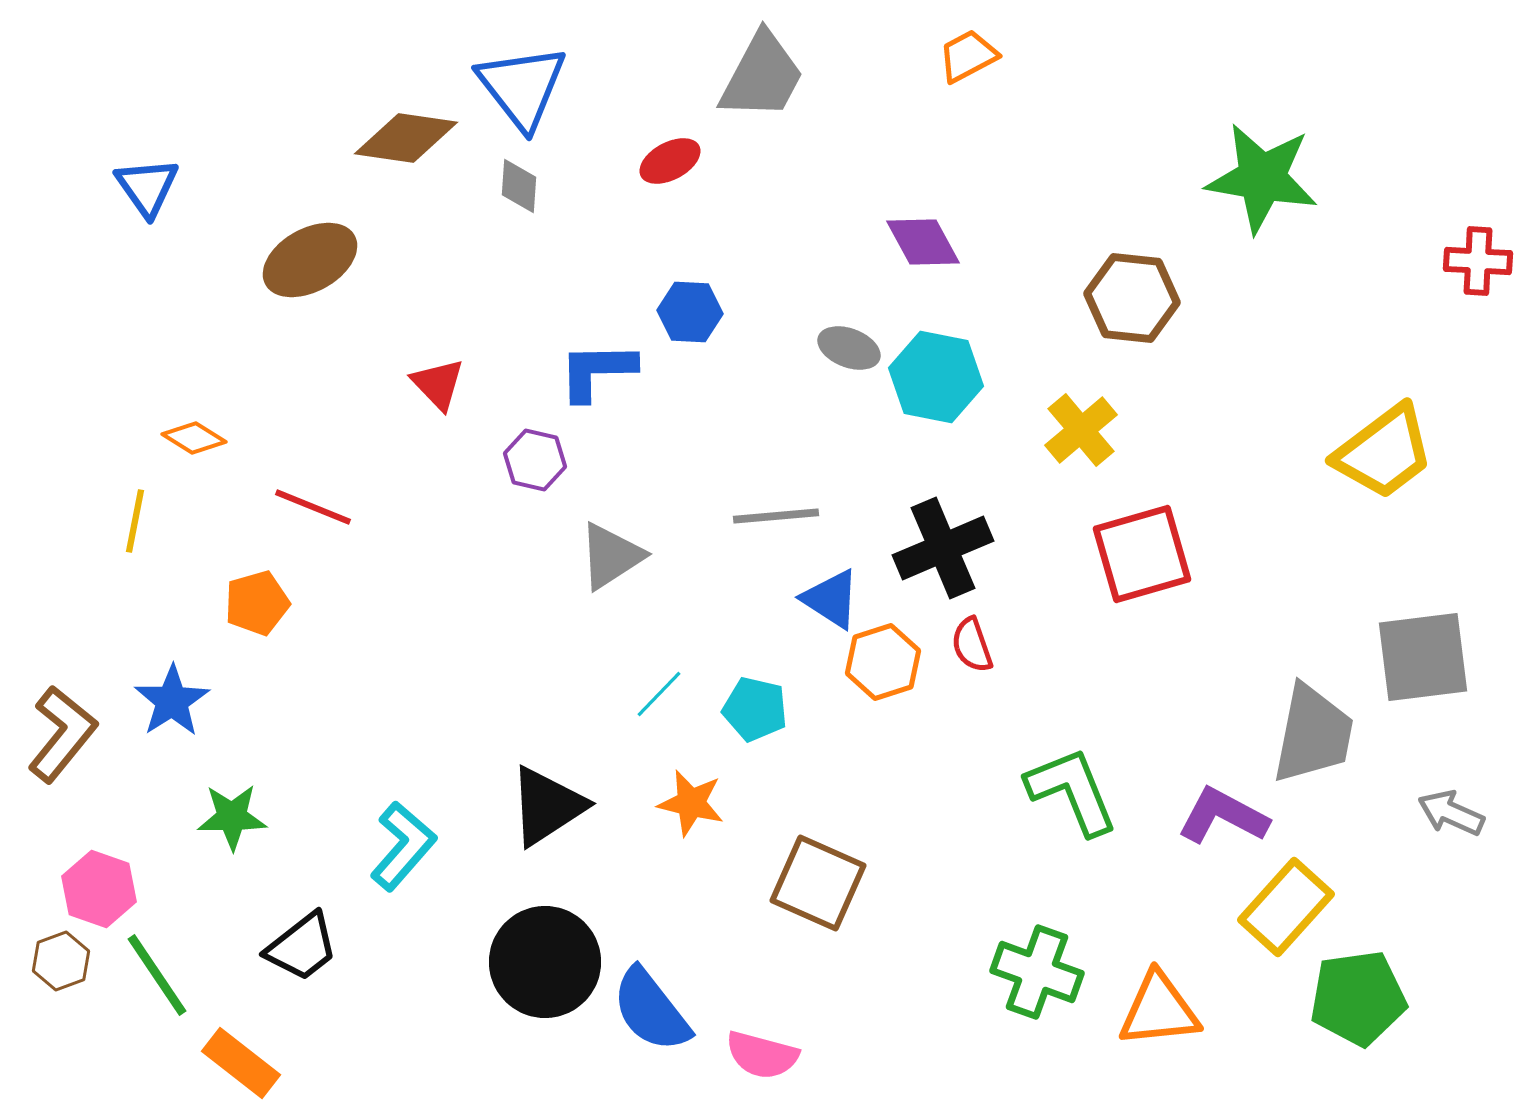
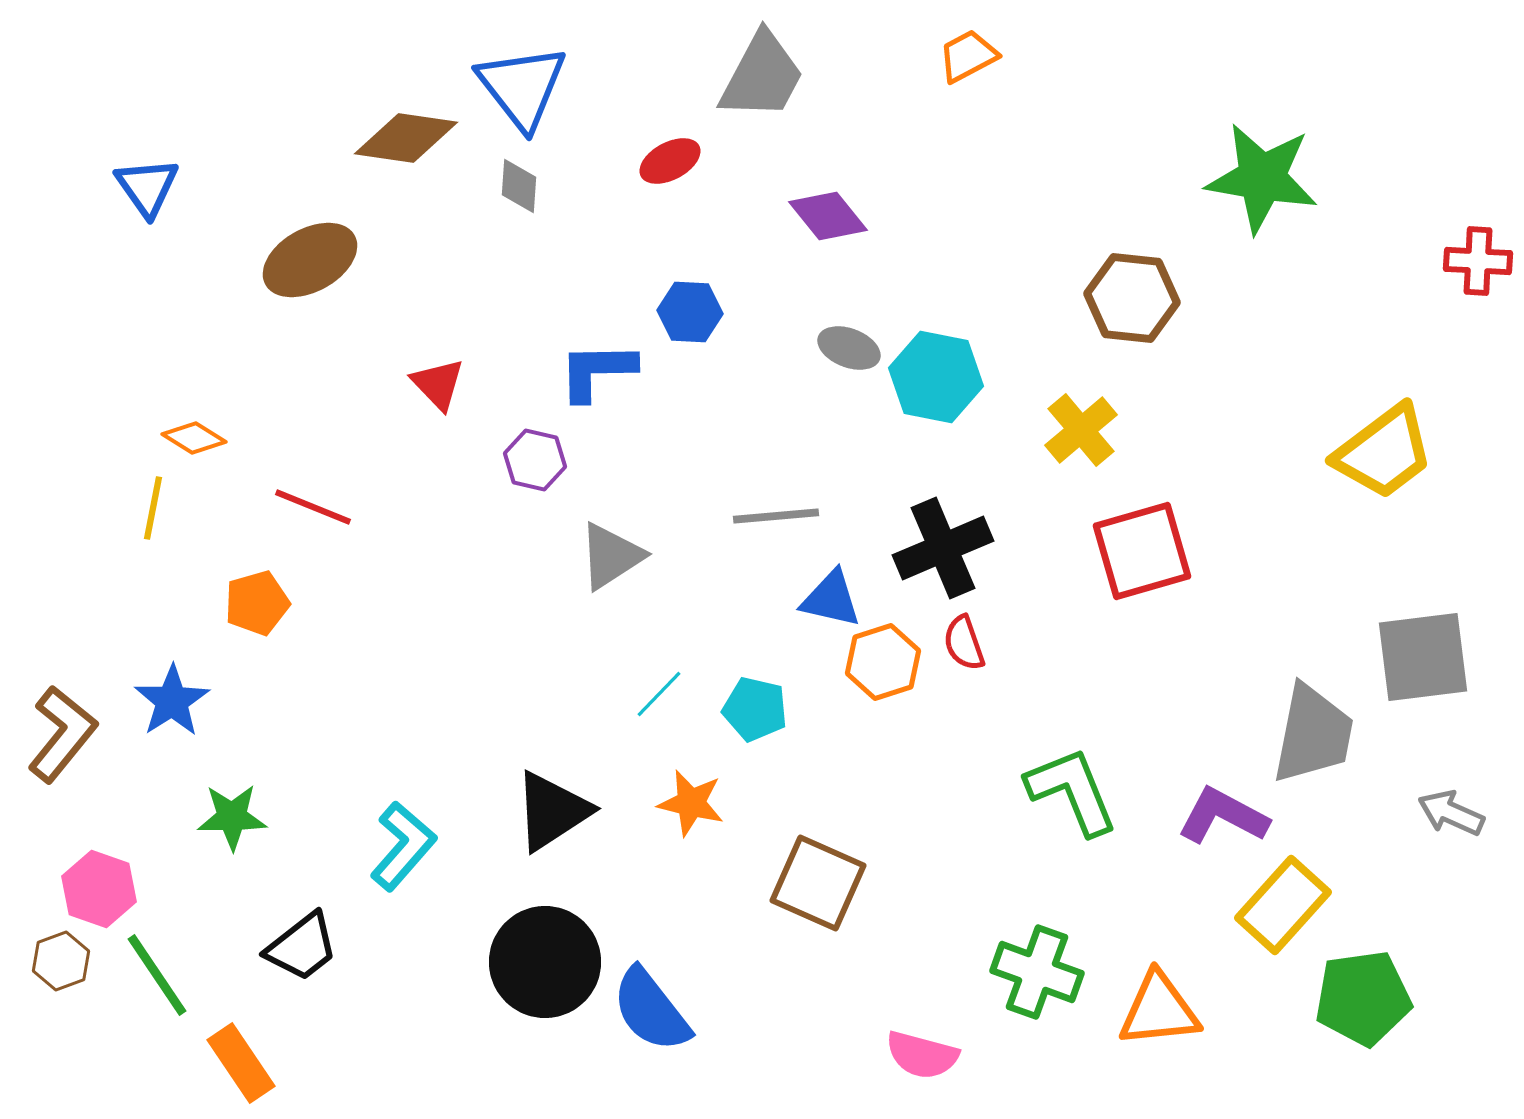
purple diamond at (923, 242): moved 95 px left, 26 px up; rotated 10 degrees counterclockwise
yellow line at (135, 521): moved 18 px right, 13 px up
red square at (1142, 554): moved 3 px up
blue triangle at (831, 599): rotated 20 degrees counterclockwise
red semicircle at (972, 645): moved 8 px left, 2 px up
black triangle at (547, 806): moved 5 px right, 5 px down
yellow rectangle at (1286, 907): moved 3 px left, 2 px up
green pentagon at (1358, 998): moved 5 px right
pink semicircle at (762, 1055): moved 160 px right
orange rectangle at (241, 1063): rotated 18 degrees clockwise
